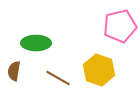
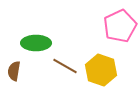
pink pentagon: rotated 12 degrees counterclockwise
yellow hexagon: moved 2 px right
brown line: moved 7 px right, 12 px up
